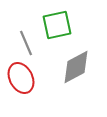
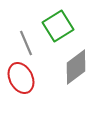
green square: moved 1 px right, 1 px down; rotated 20 degrees counterclockwise
gray diamond: rotated 9 degrees counterclockwise
